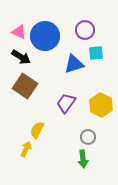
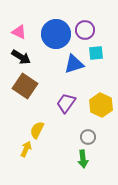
blue circle: moved 11 px right, 2 px up
